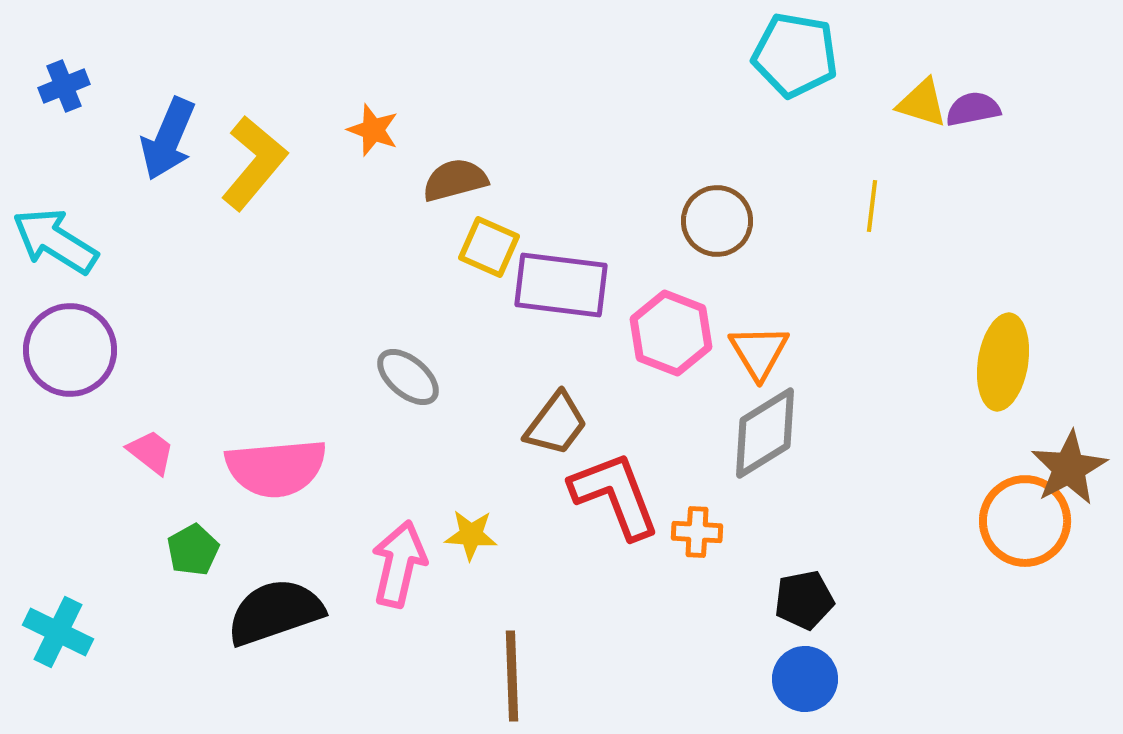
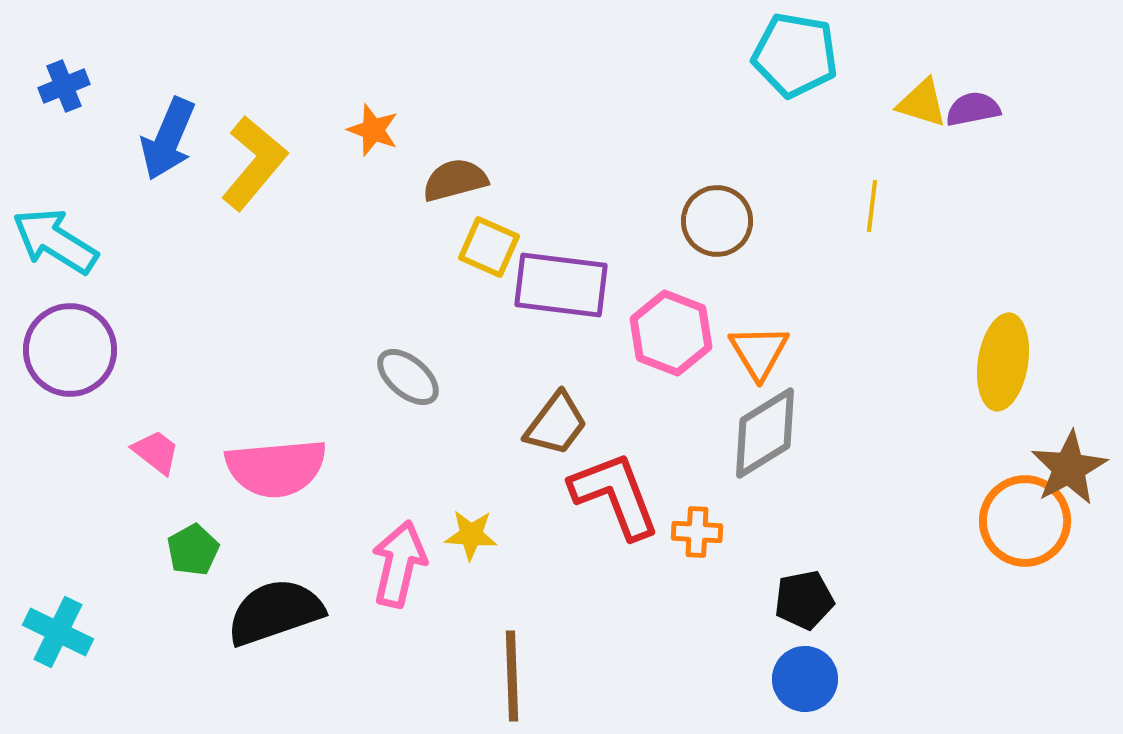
pink trapezoid: moved 5 px right
